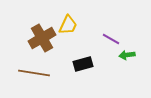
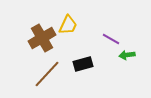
brown line: moved 13 px right, 1 px down; rotated 56 degrees counterclockwise
